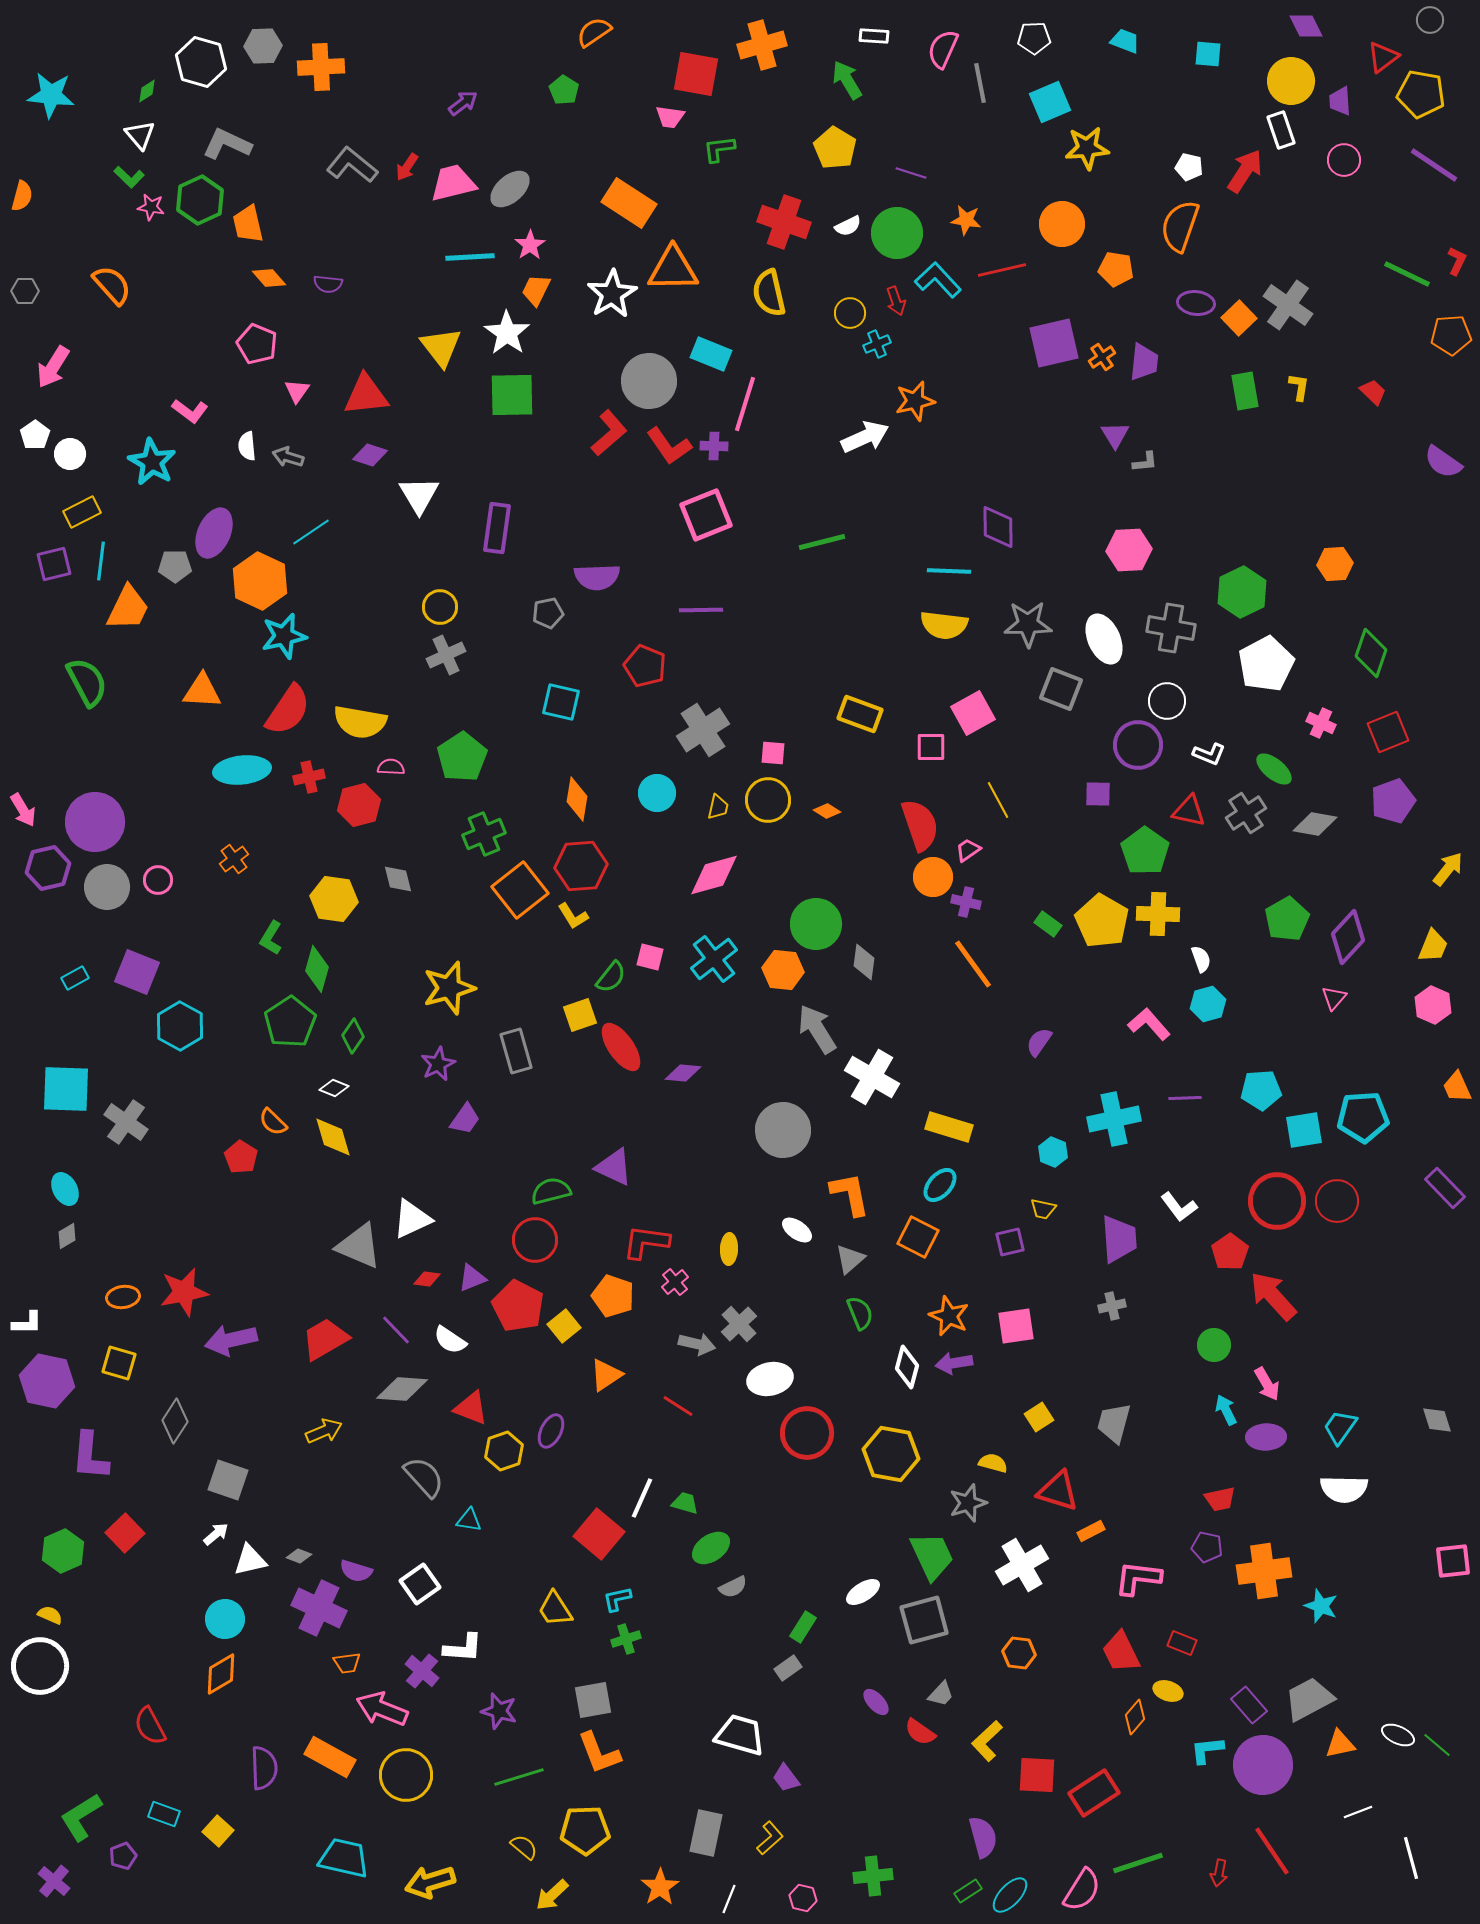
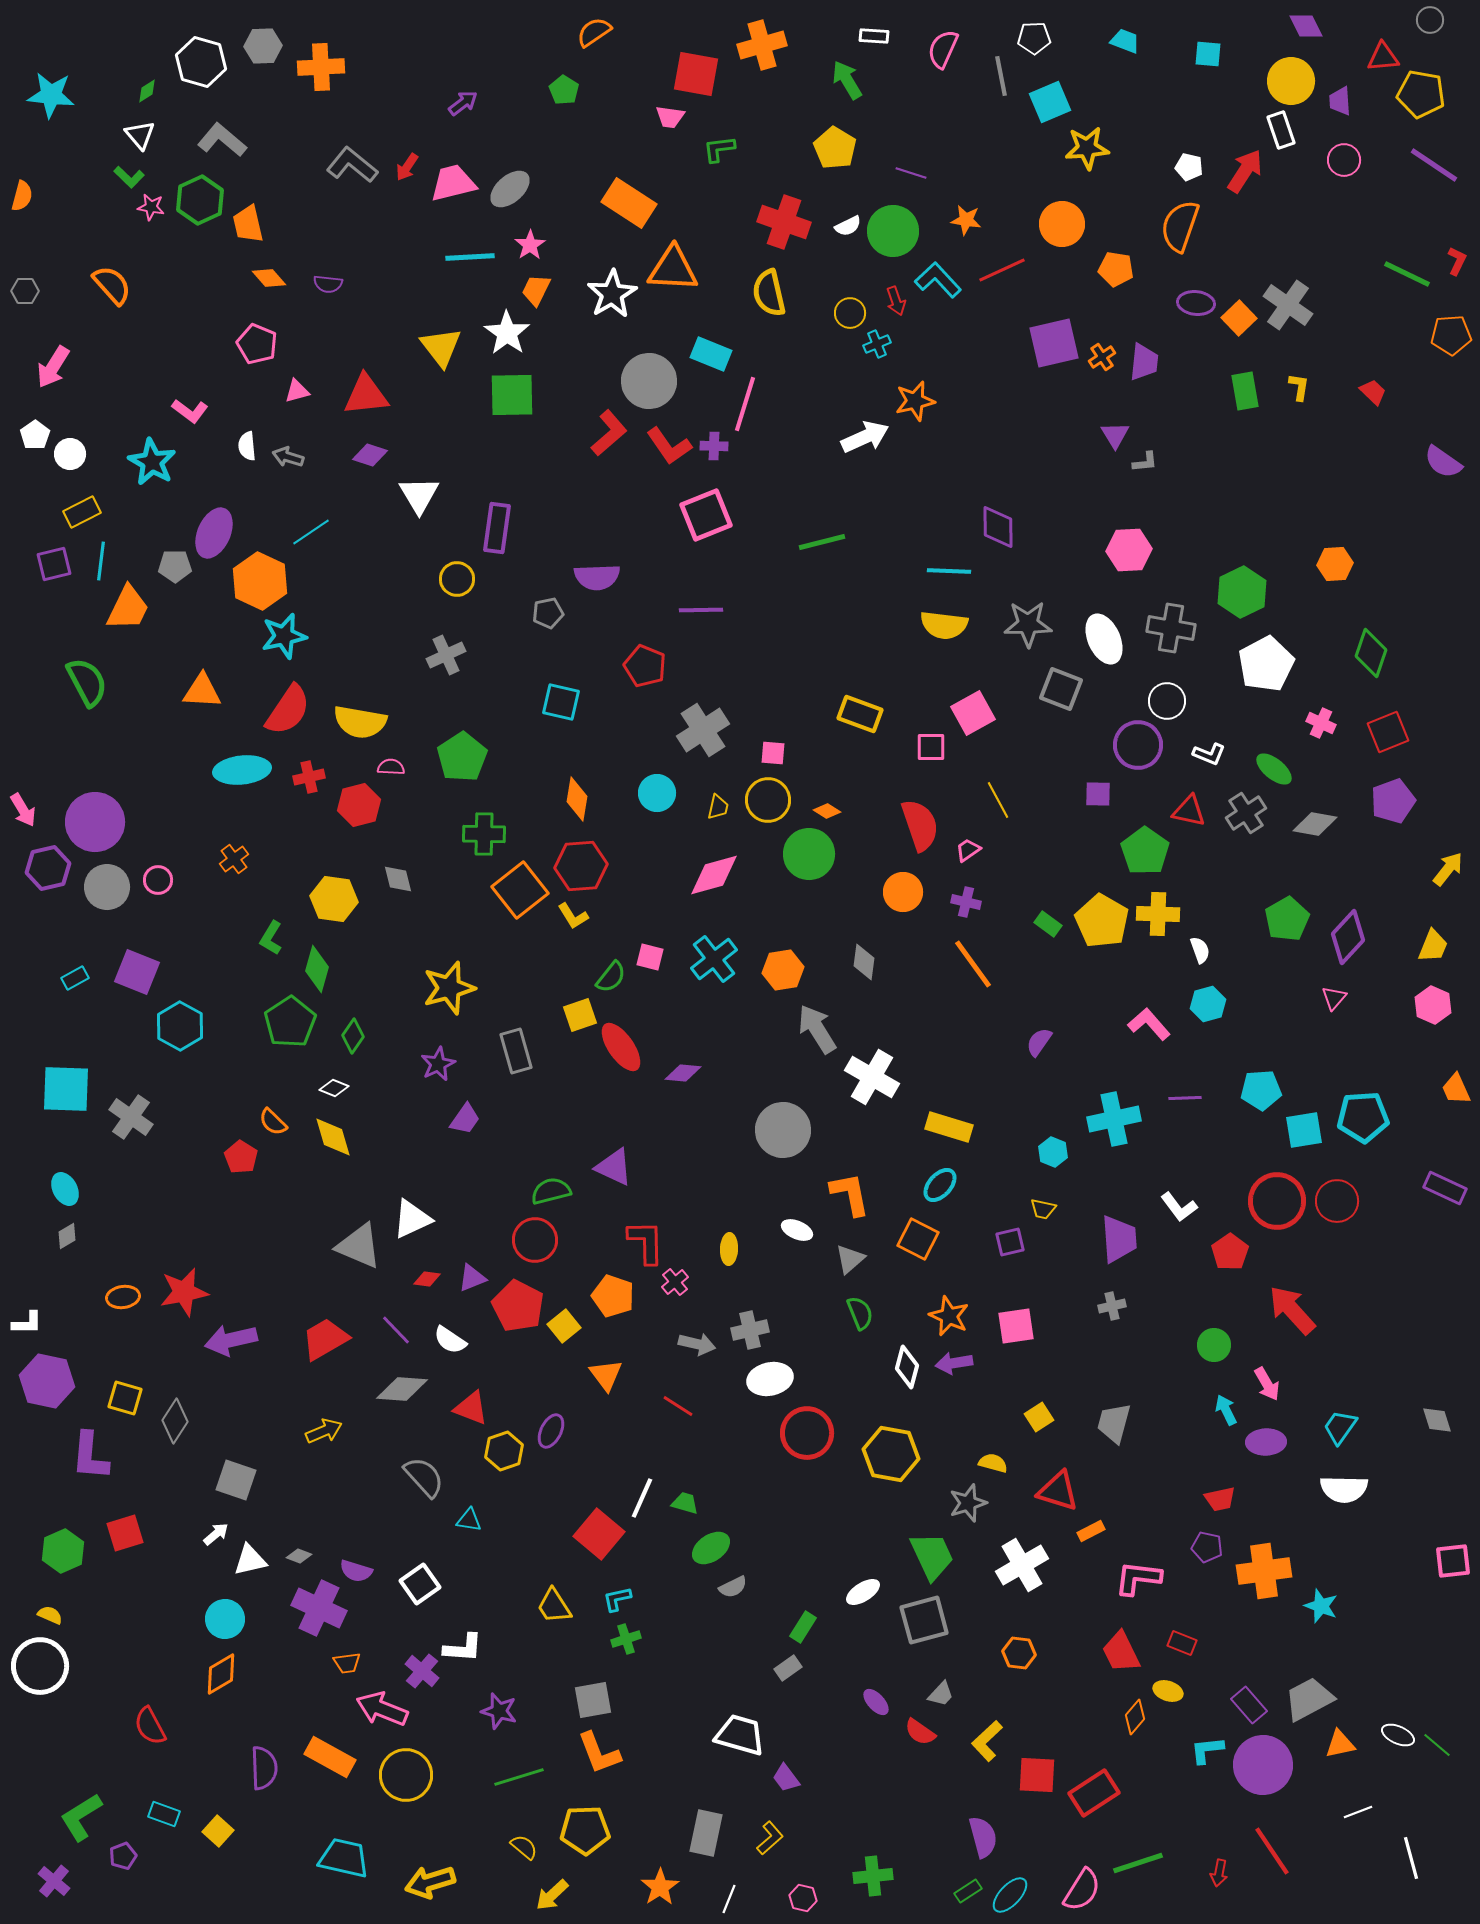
red triangle at (1383, 57): rotated 32 degrees clockwise
gray line at (980, 83): moved 21 px right, 7 px up
gray L-shape at (227, 144): moved 5 px left, 4 px up; rotated 15 degrees clockwise
green circle at (897, 233): moved 4 px left, 2 px up
orange triangle at (673, 269): rotated 4 degrees clockwise
red line at (1002, 270): rotated 12 degrees counterclockwise
pink triangle at (297, 391): rotated 40 degrees clockwise
yellow circle at (440, 607): moved 17 px right, 28 px up
green cross at (484, 834): rotated 24 degrees clockwise
orange circle at (933, 877): moved 30 px left, 15 px down
green circle at (816, 924): moved 7 px left, 70 px up
white semicircle at (1201, 959): moved 1 px left, 9 px up
orange hexagon at (783, 970): rotated 15 degrees counterclockwise
orange trapezoid at (1457, 1087): moved 1 px left, 2 px down
gray cross at (126, 1122): moved 5 px right, 5 px up
purple rectangle at (1445, 1188): rotated 21 degrees counterclockwise
white ellipse at (797, 1230): rotated 12 degrees counterclockwise
orange square at (918, 1237): moved 2 px down
red L-shape at (646, 1242): rotated 81 degrees clockwise
red arrow at (1273, 1296): moved 19 px right, 14 px down
gray cross at (739, 1324): moved 11 px right, 6 px down; rotated 30 degrees clockwise
yellow square at (119, 1363): moved 6 px right, 35 px down
orange triangle at (606, 1375): rotated 33 degrees counterclockwise
purple ellipse at (1266, 1437): moved 5 px down
gray square at (228, 1480): moved 8 px right
red square at (125, 1533): rotated 27 degrees clockwise
yellow trapezoid at (555, 1609): moved 1 px left, 3 px up
